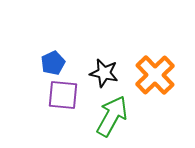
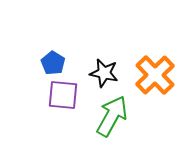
blue pentagon: rotated 15 degrees counterclockwise
